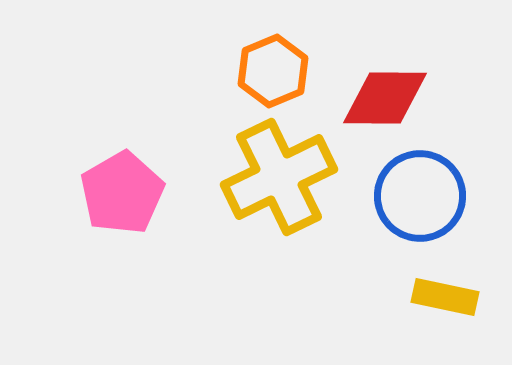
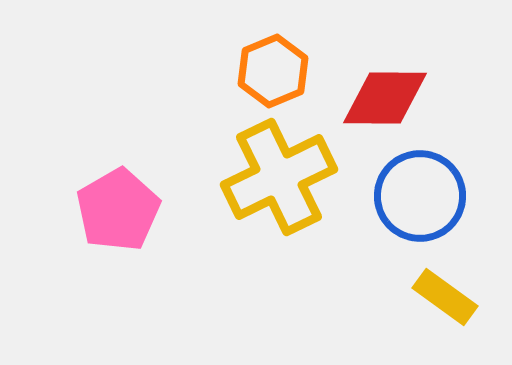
pink pentagon: moved 4 px left, 17 px down
yellow rectangle: rotated 24 degrees clockwise
